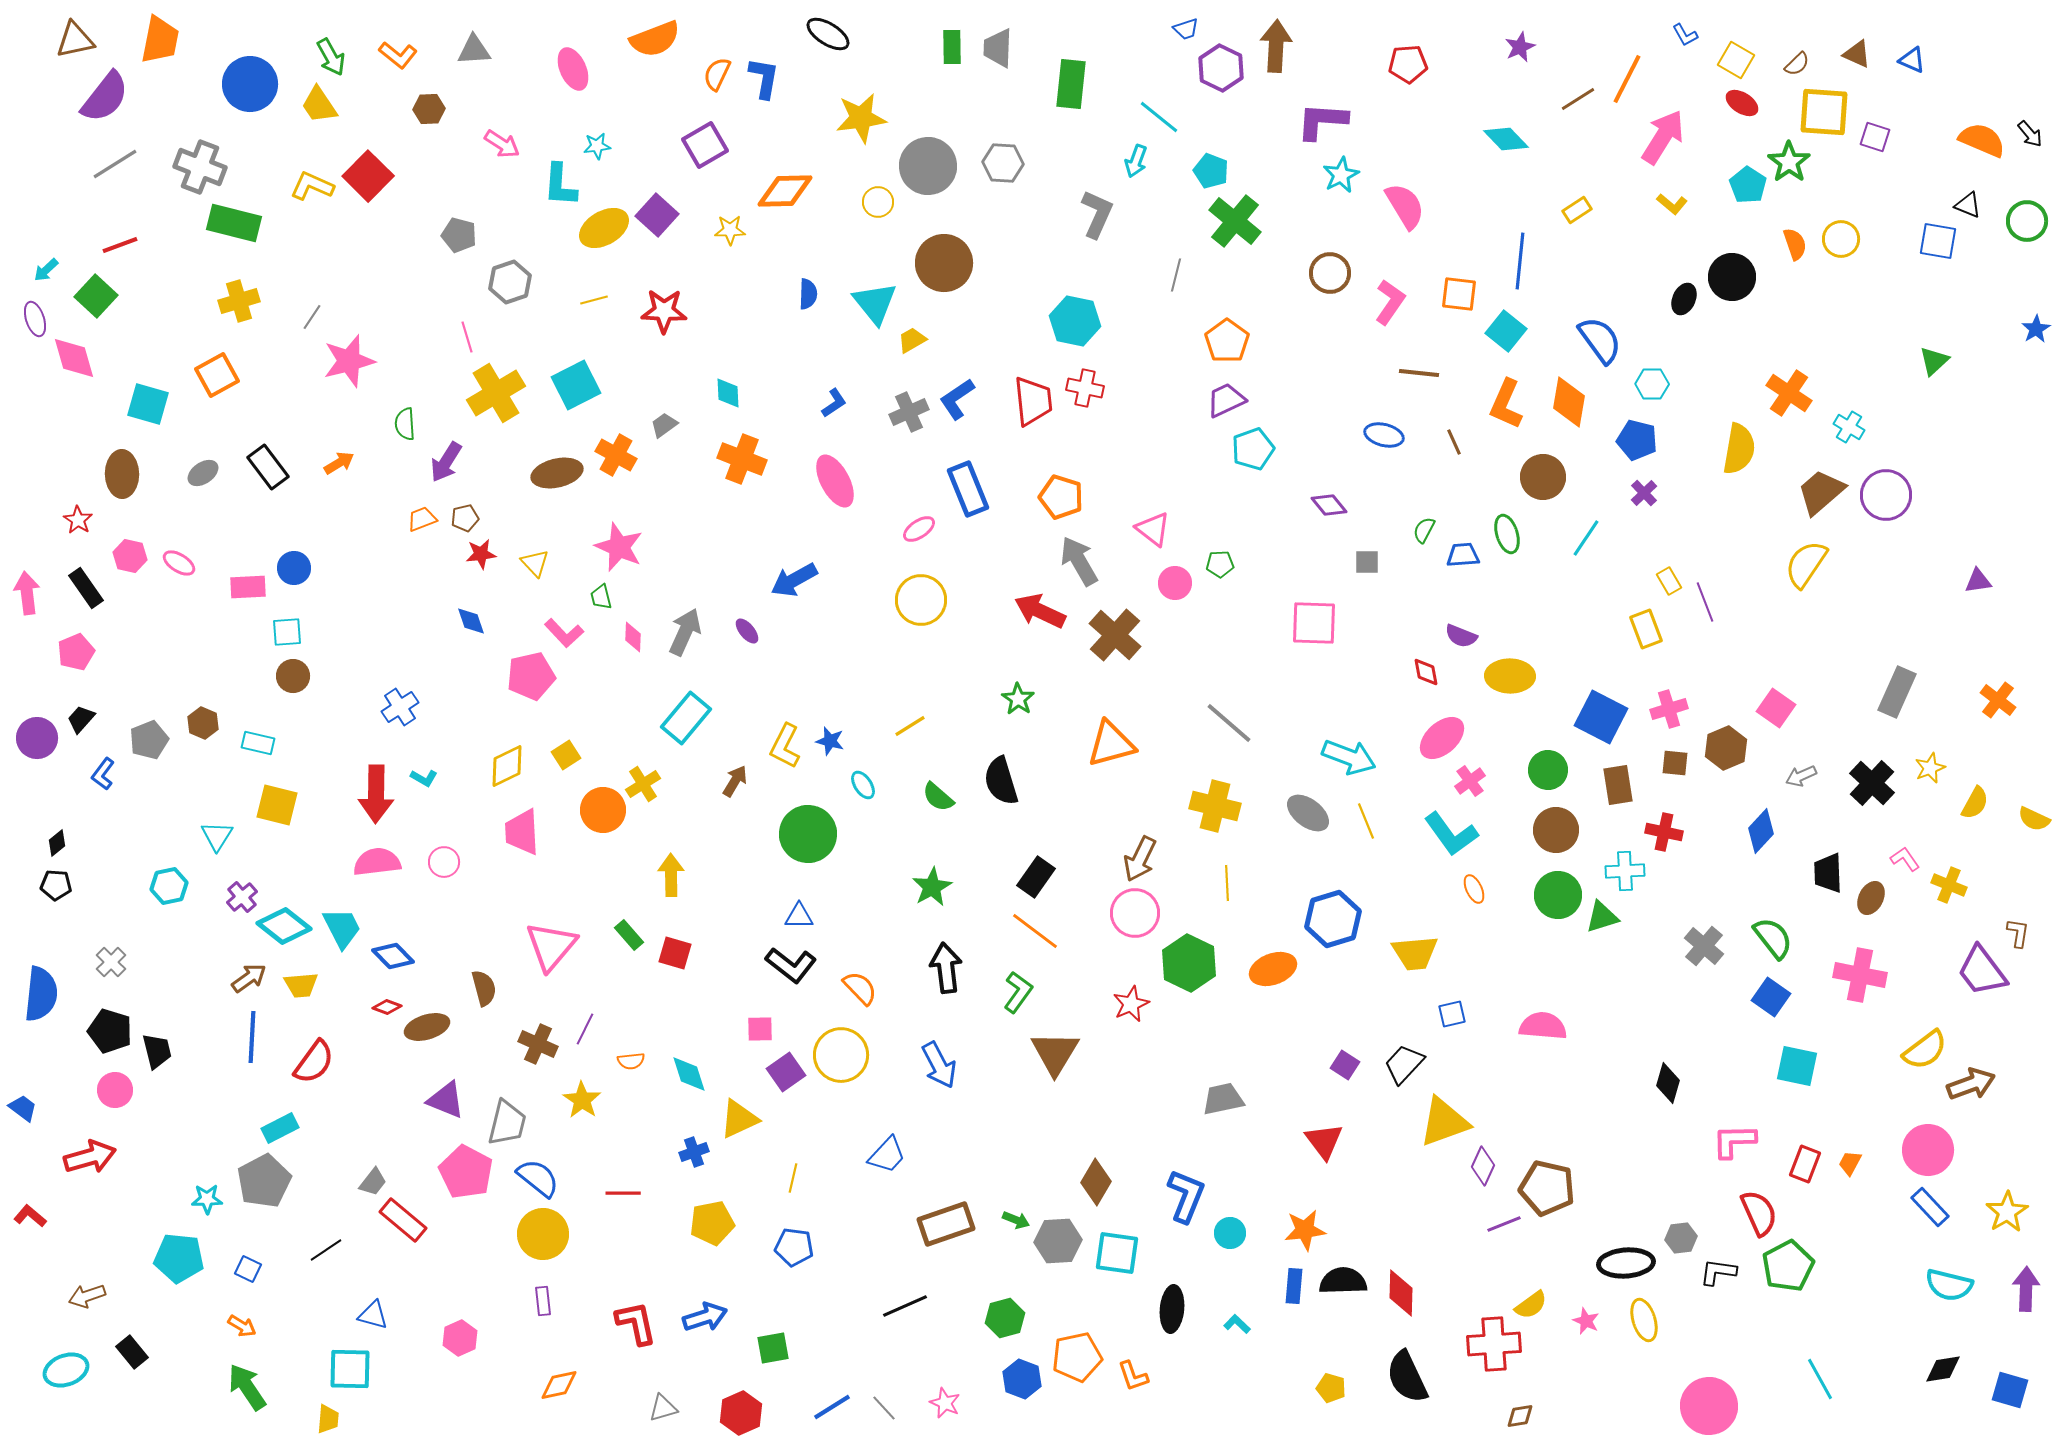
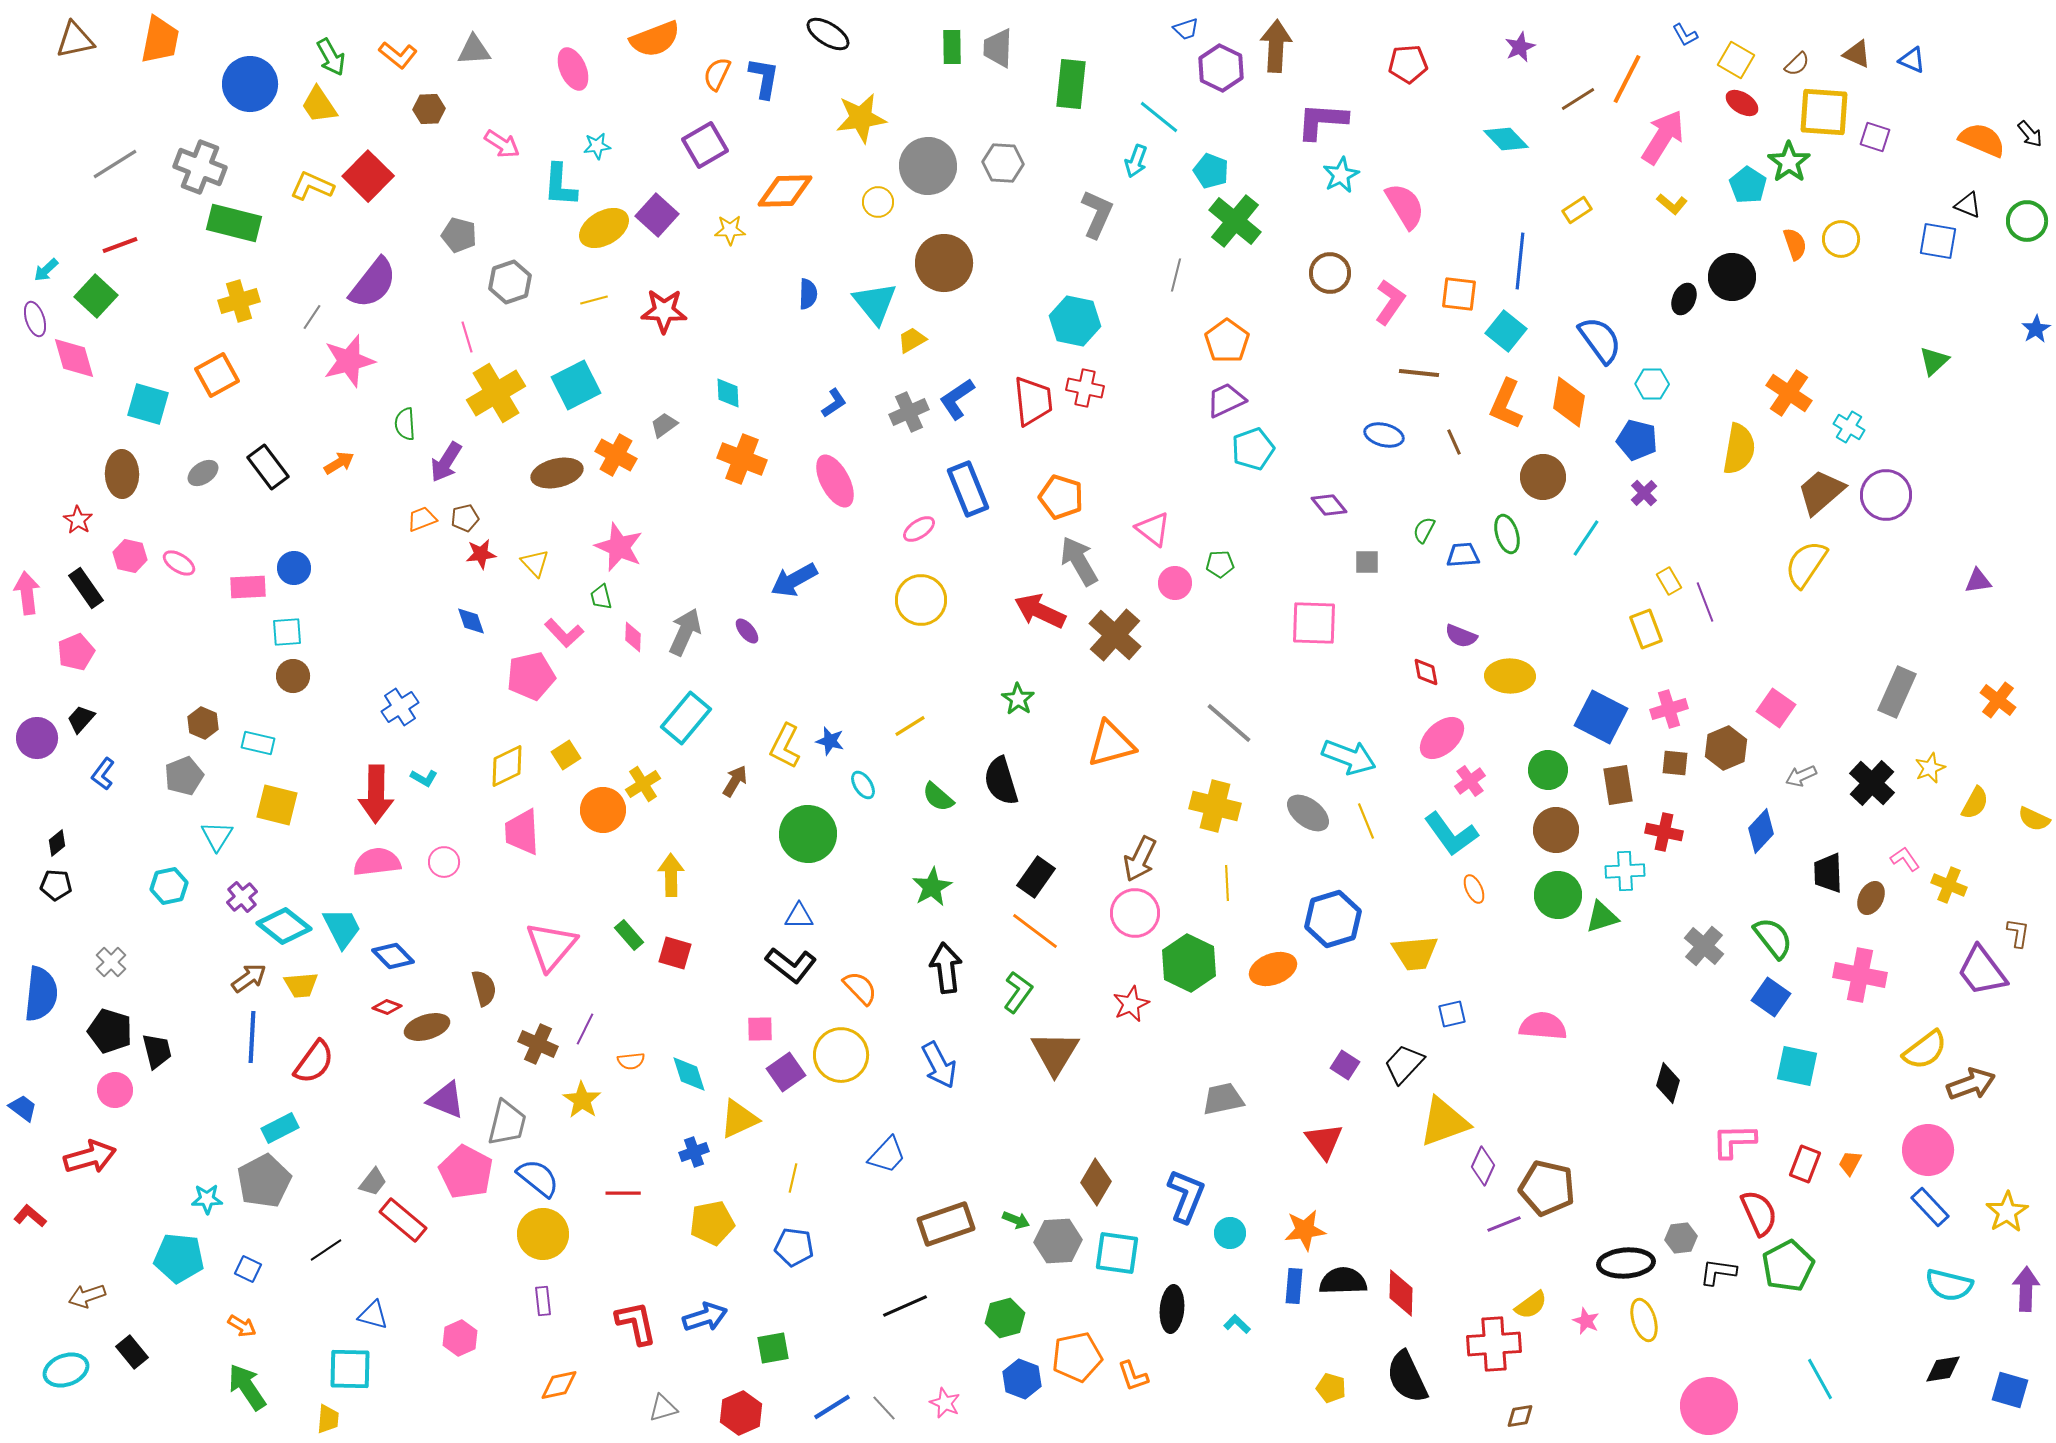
purple semicircle at (105, 97): moved 268 px right, 186 px down
gray pentagon at (149, 740): moved 35 px right, 36 px down
